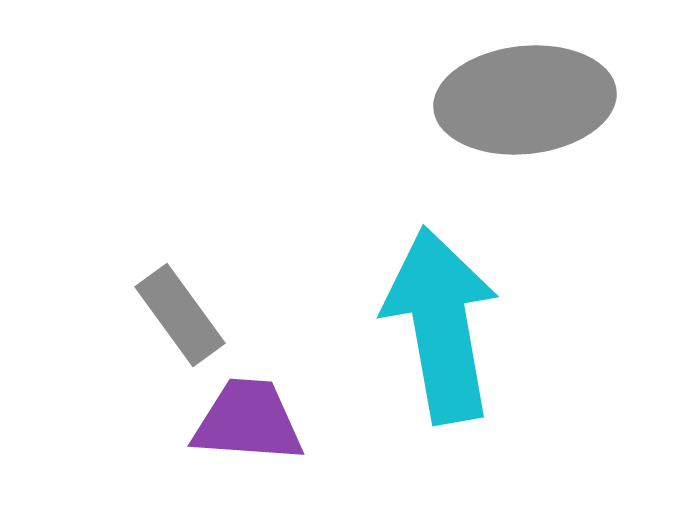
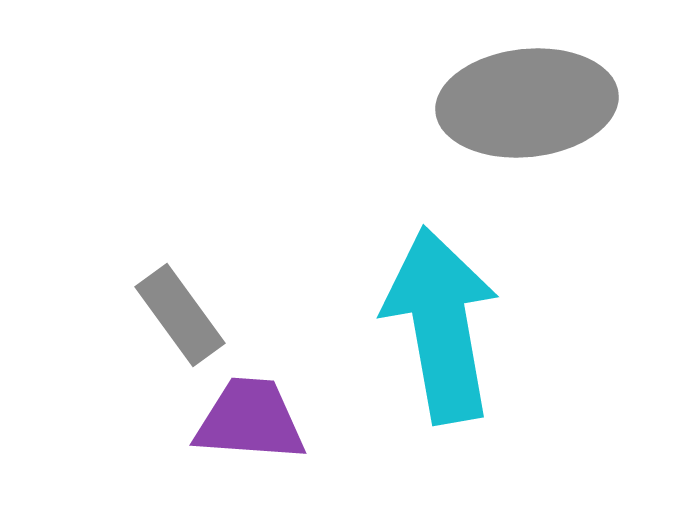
gray ellipse: moved 2 px right, 3 px down
purple trapezoid: moved 2 px right, 1 px up
